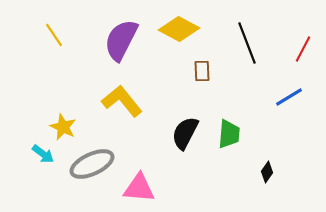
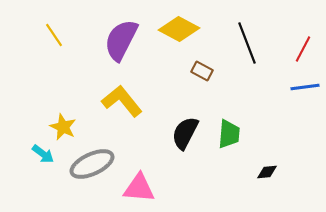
brown rectangle: rotated 60 degrees counterclockwise
blue line: moved 16 px right, 10 px up; rotated 24 degrees clockwise
black diamond: rotated 50 degrees clockwise
